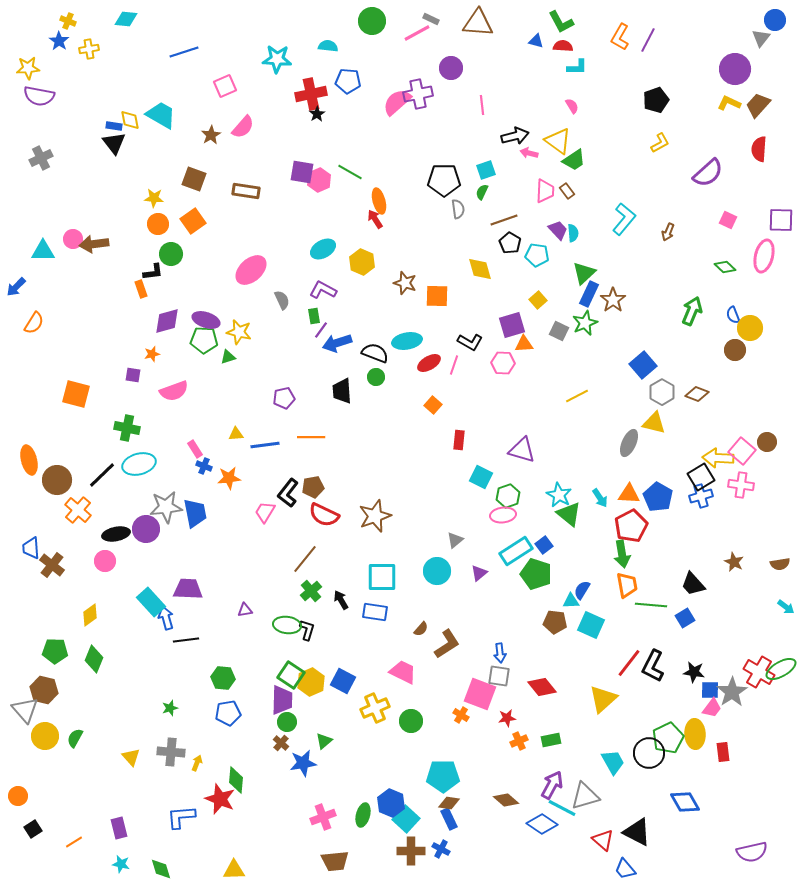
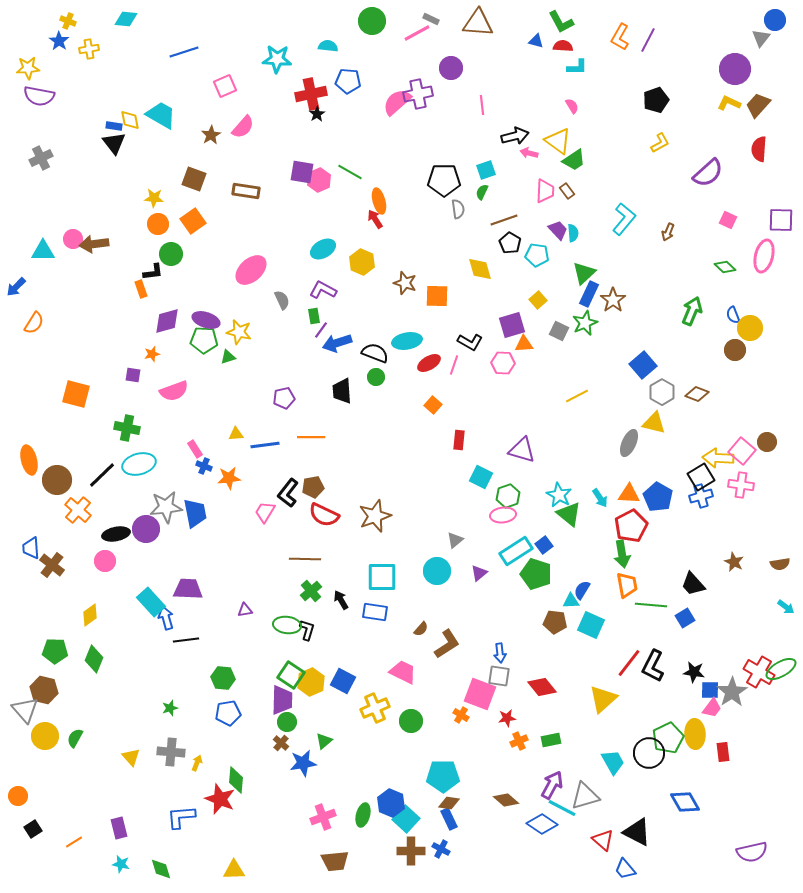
brown line at (305, 559): rotated 52 degrees clockwise
